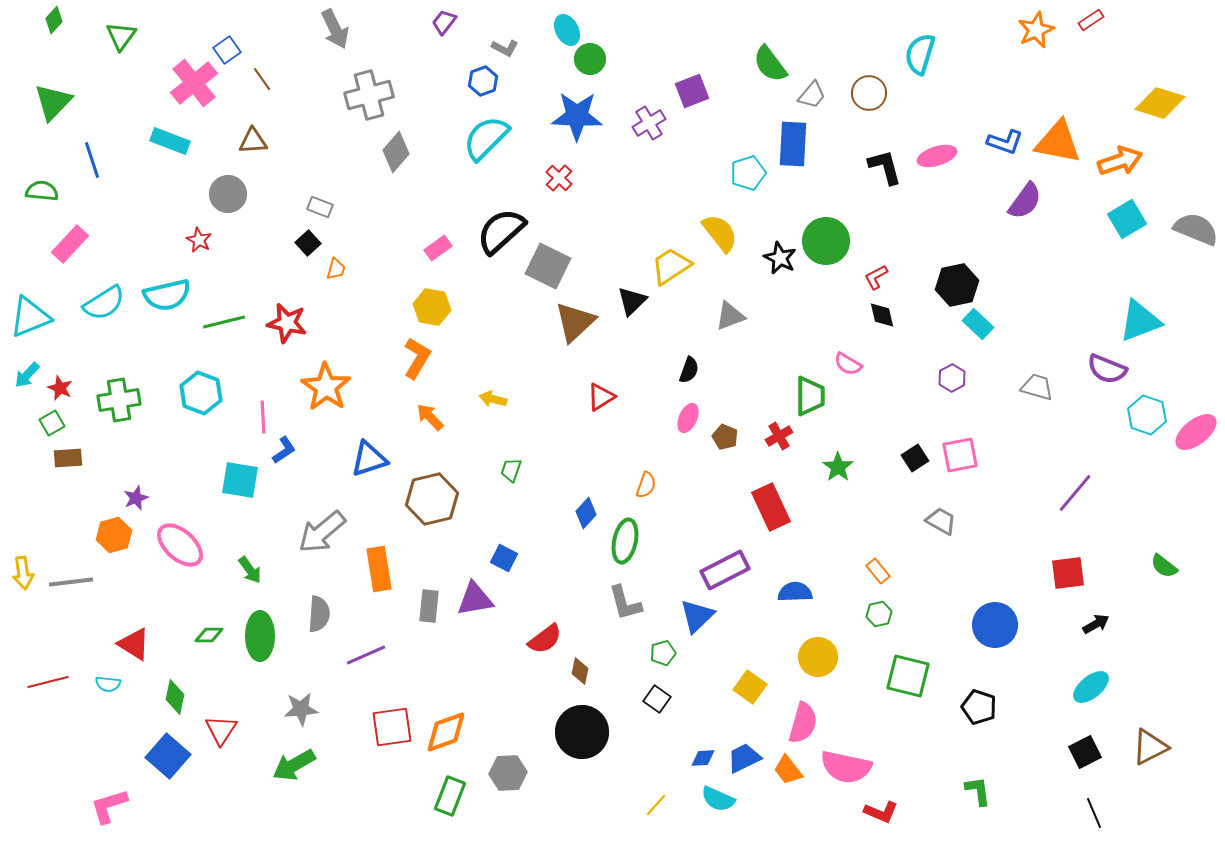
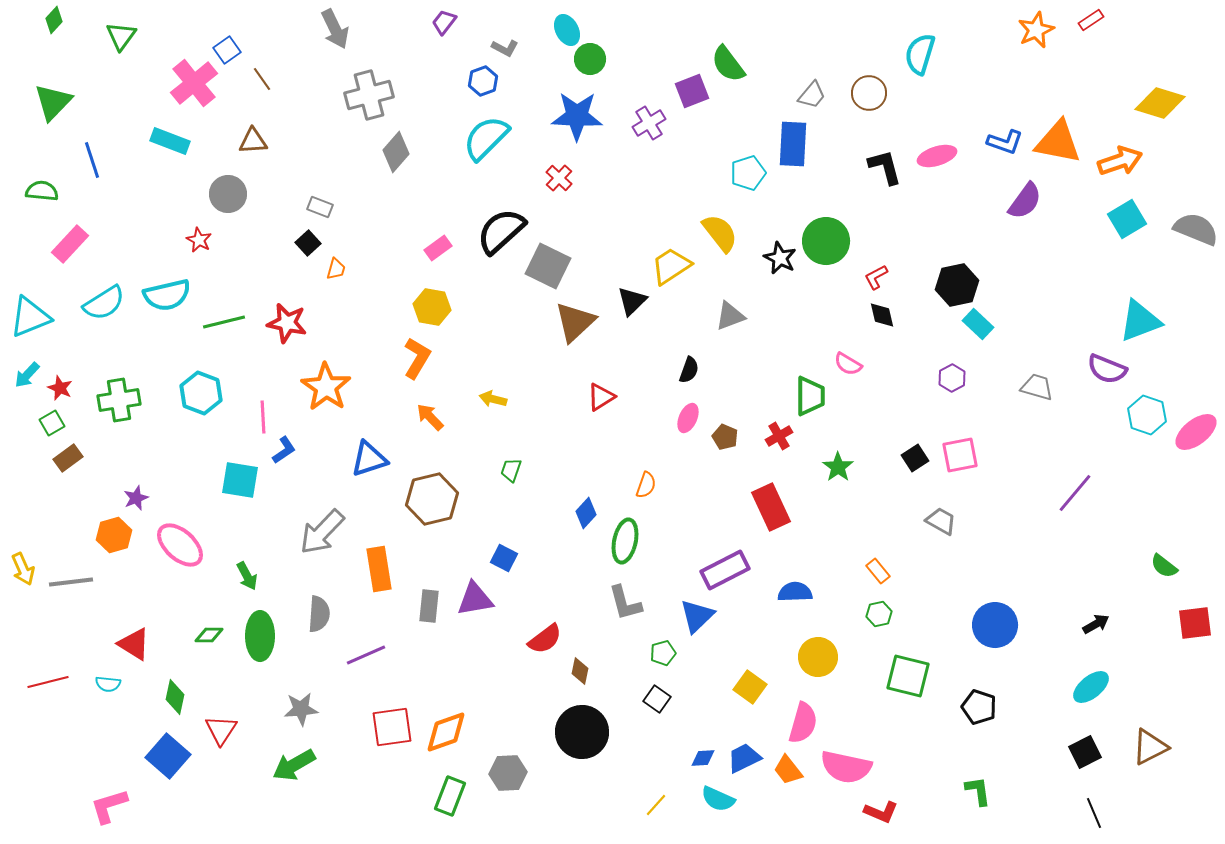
green semicircle at (770, 64): moved 42 px left
brown rectangle at (68, 458): rotated 32 degrees counterclockwise
gray arrow at (322, 532): rotated 6 degrees counterclockwise
green arrow at (250, 570): moved 3 px left, 6 px down; rotated 8 degrees clockwise
yellow arrow at (23, 573): moved 4 px up; rotated 16 degrees counterclockwise
red square at (1068, 573): moved 127 px right, 50 px down
